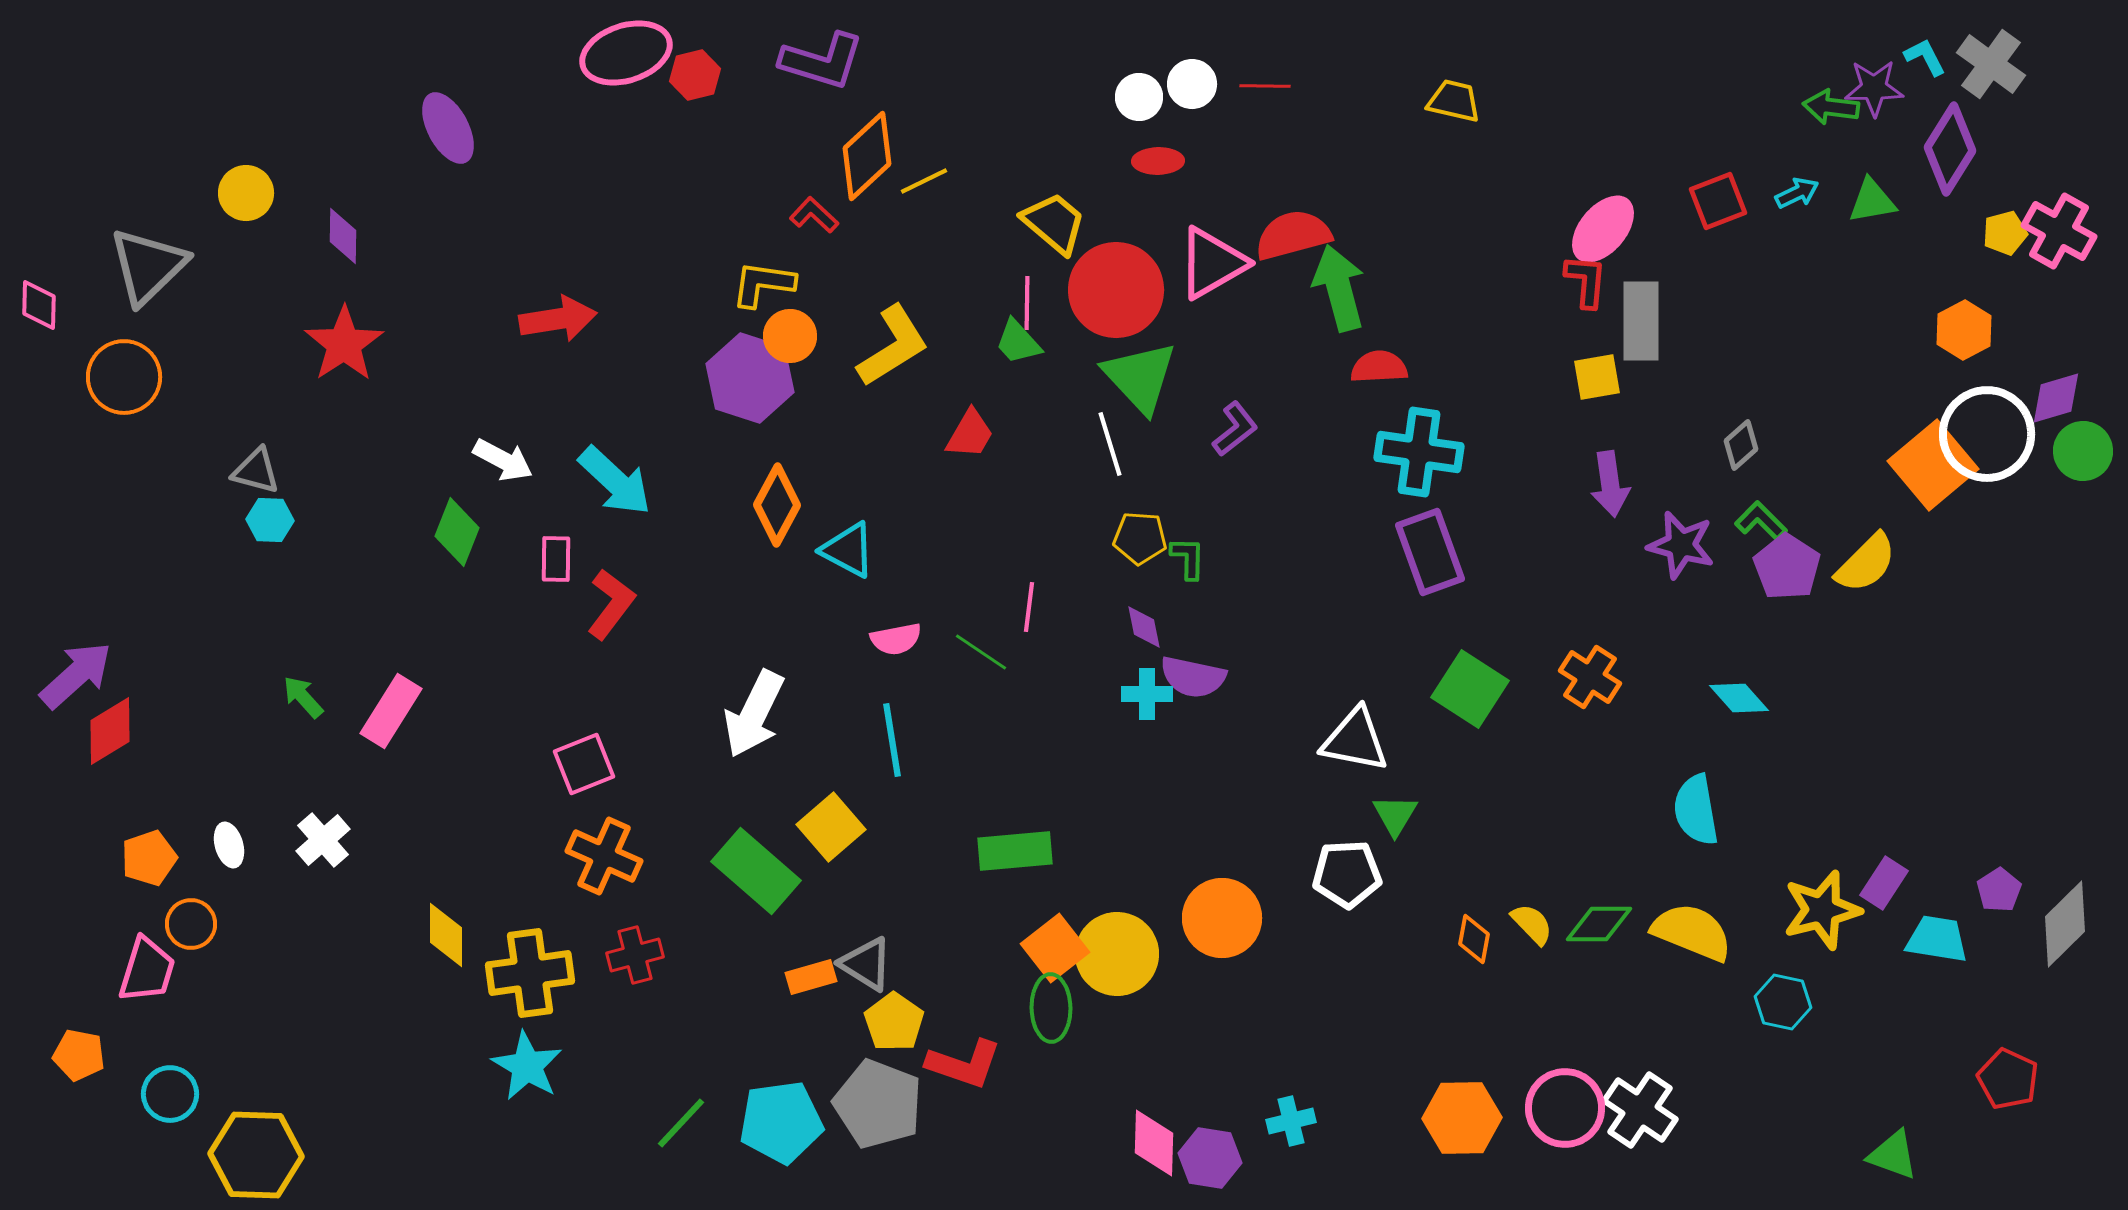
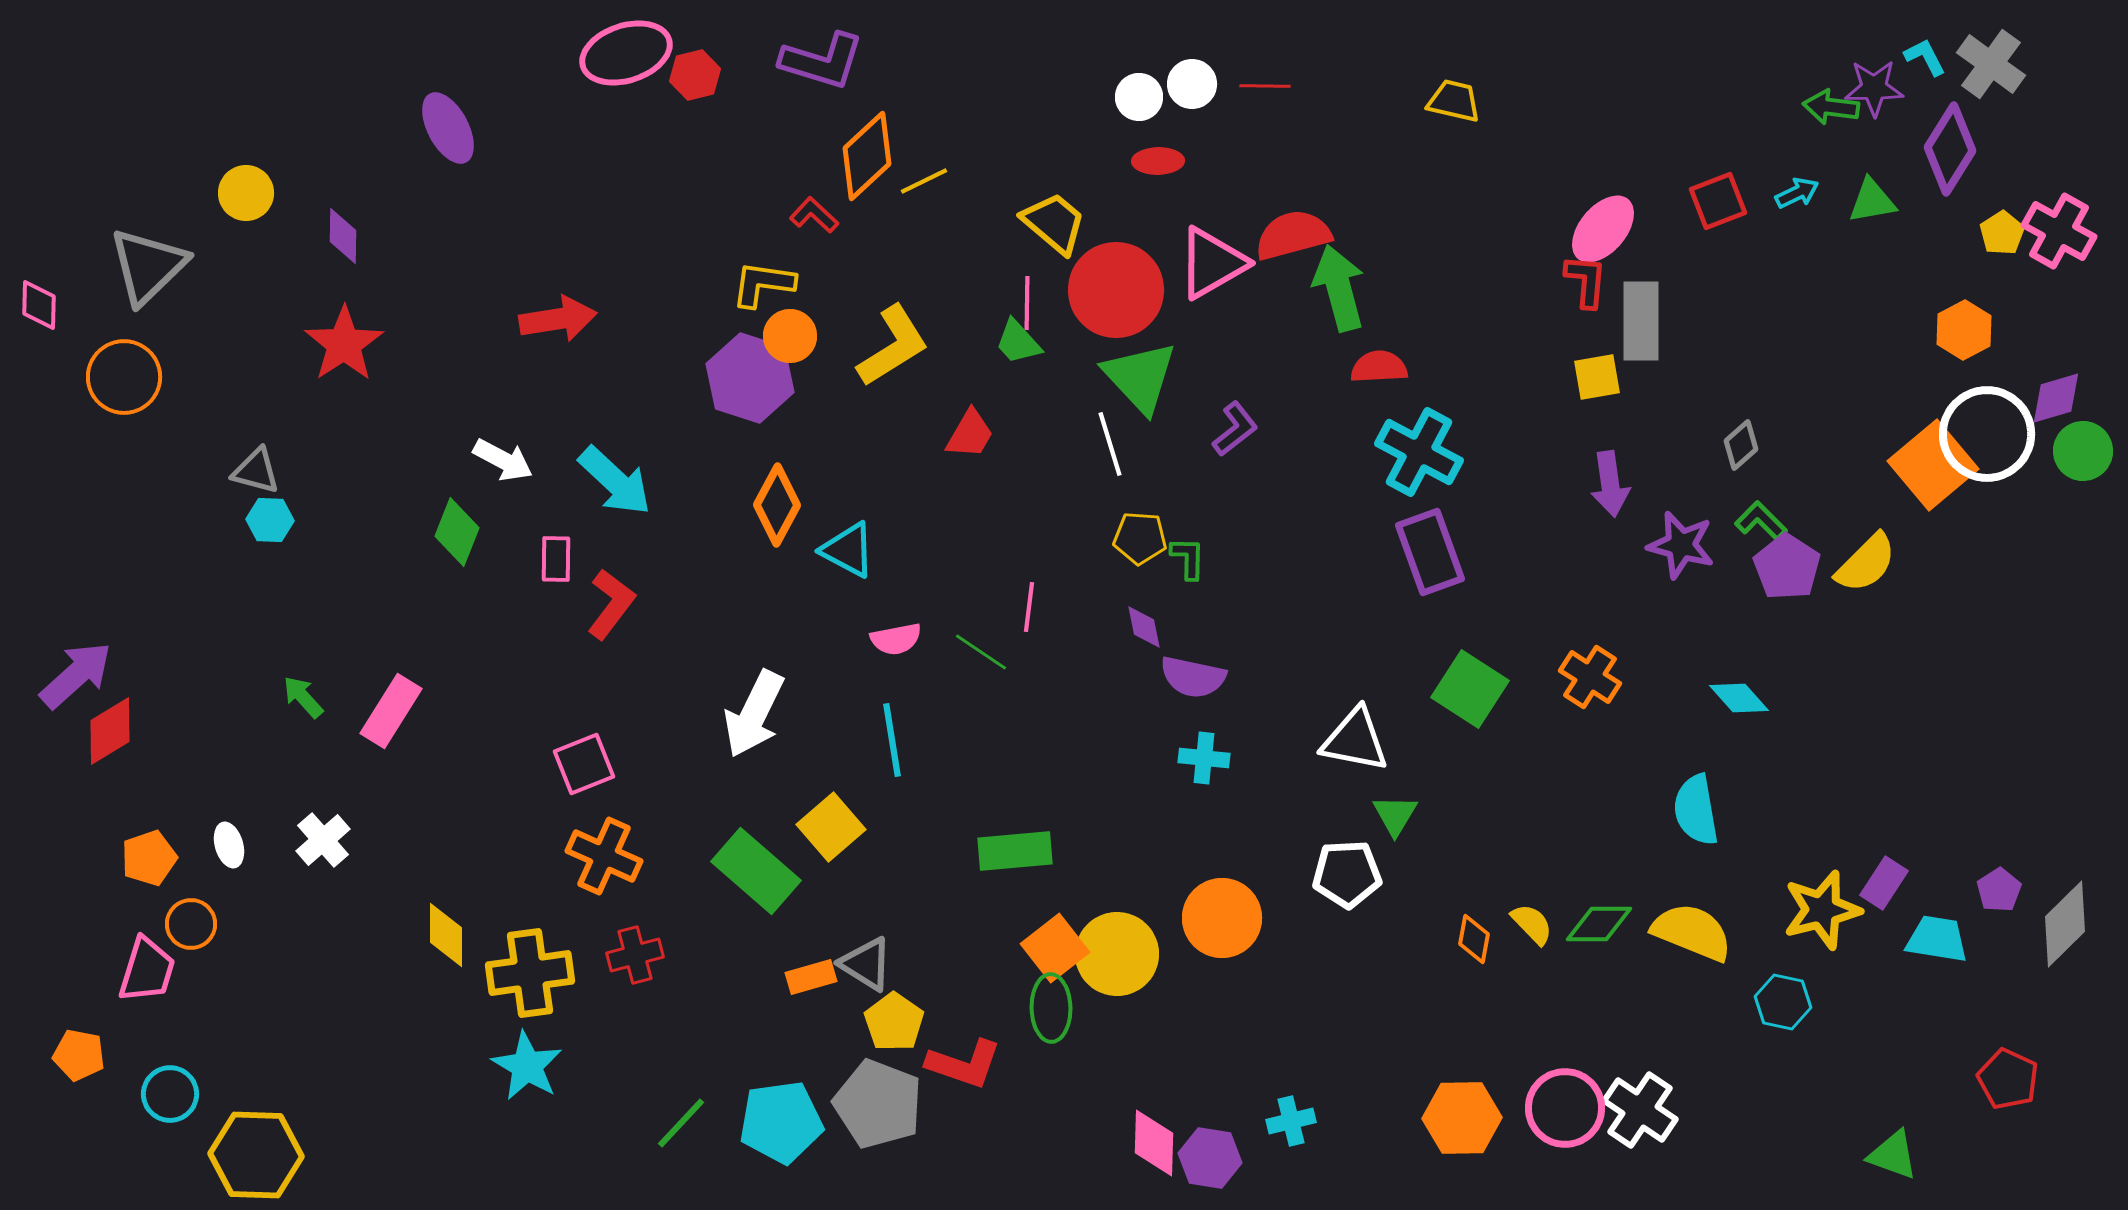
yellow pentagon at (2005, 233): moved 3 px left; rotated 18 degrees counterclockwise
cyan cross at (1419, 452): rotated 20 degrees clockwise
cyan cross at (1147, 694): moved 57 px right, 64 px down; rotated 6 degrees clockwise
